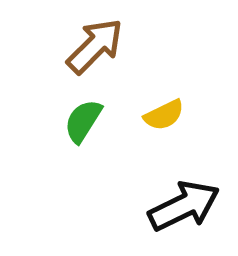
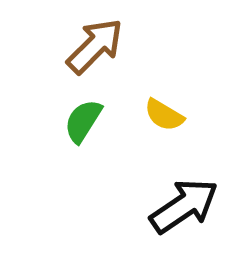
yellow semicircle: rotated 57 degrees clockwise
black arrow: rotated 8 degrees counterclockwise
